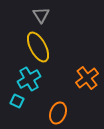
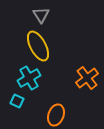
yellow ellipse: moved 1 px up
cyan cross: moved 1 px up
orange ellipse: moved 2 px left, 2 px down
